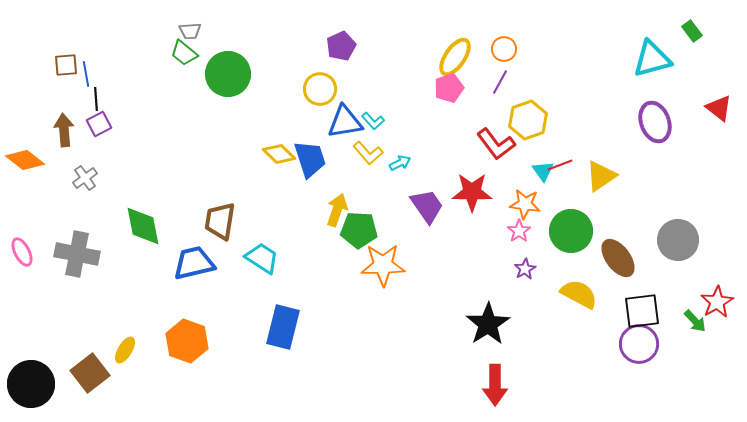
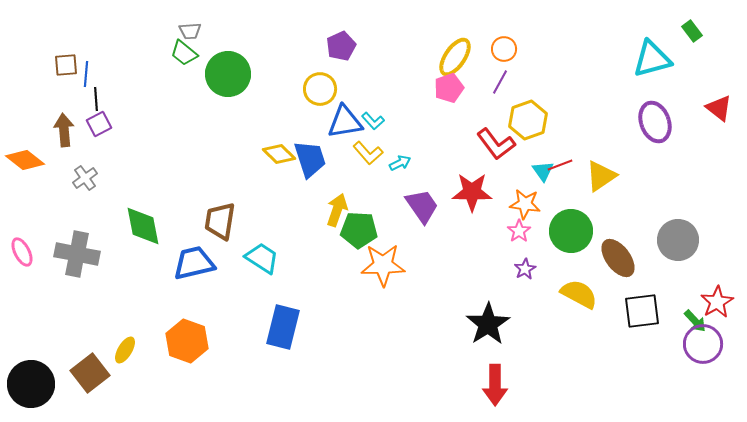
blue line at (86, 74): rotated 15 degrees clockwise
purple trapezoid at (427, 206): moved 5 px left
purple circle at (639, 344): moved 64 px right
